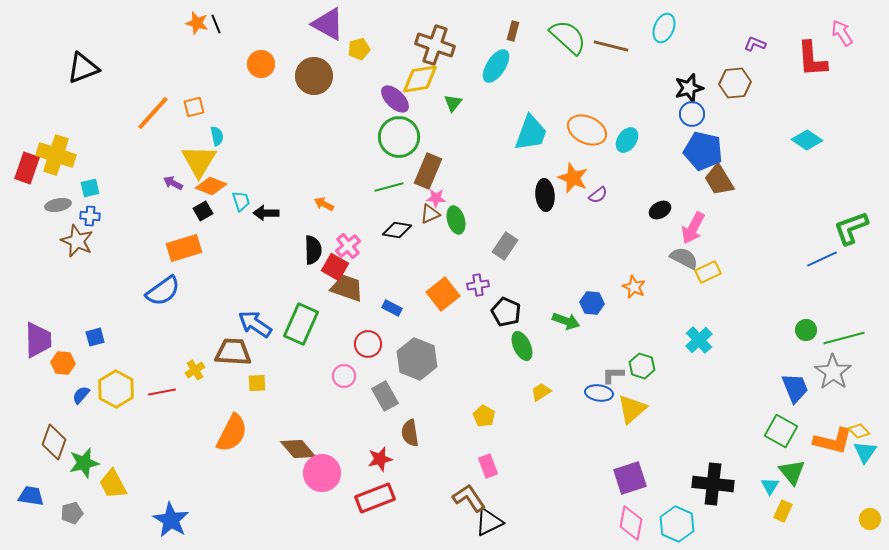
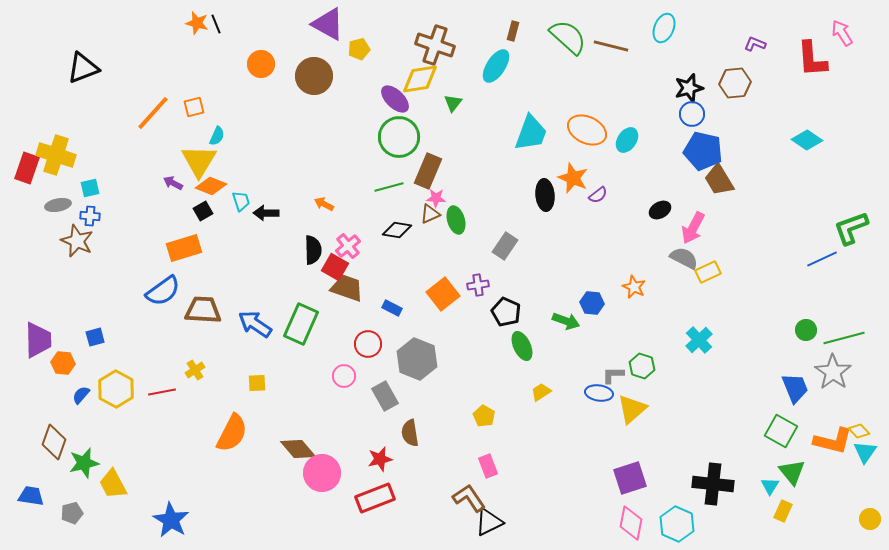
cyan semicircle at (217, 136): rotated 36 degrees clockwise
brown trapezoid at (233, 352): moved 30 px left, 42 px up
